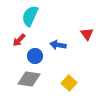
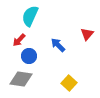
red triangle: rotated 16 degrees clockwise
blue arrow: rotated 35 degrees clockwise
blue circle: moved 6 px left
gray diamond: moved 8 px left
